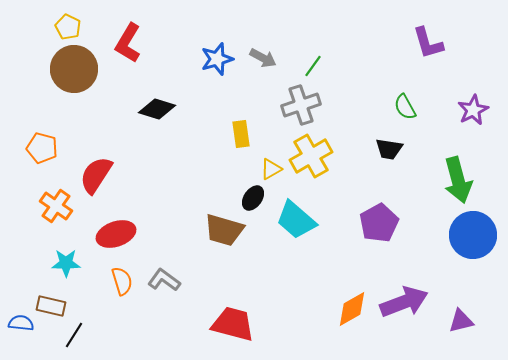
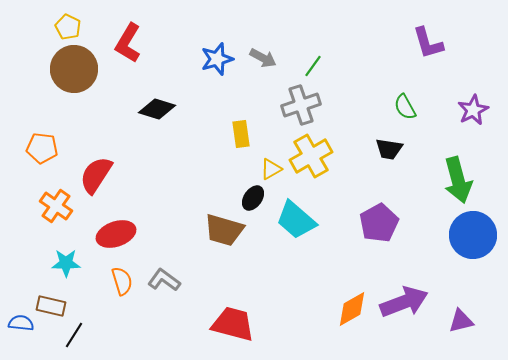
orange pentagon: rotated 8 degrees counterclockwise
